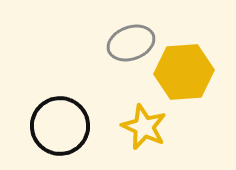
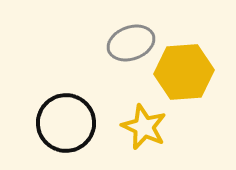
black circle: moved 6 px right, 3 px up
